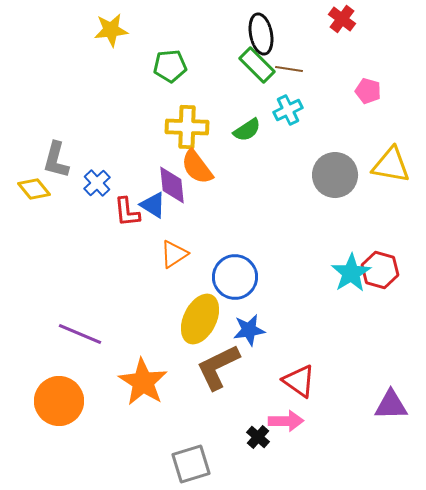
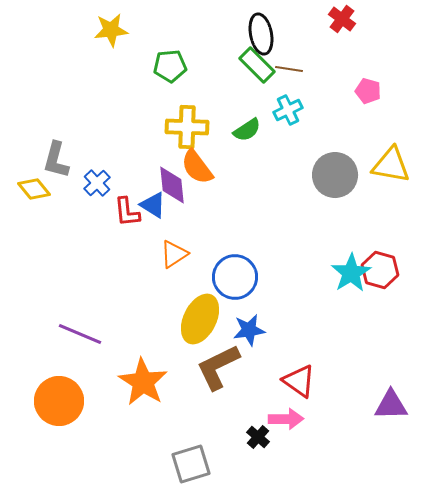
pink arrow: moved 2 px up
